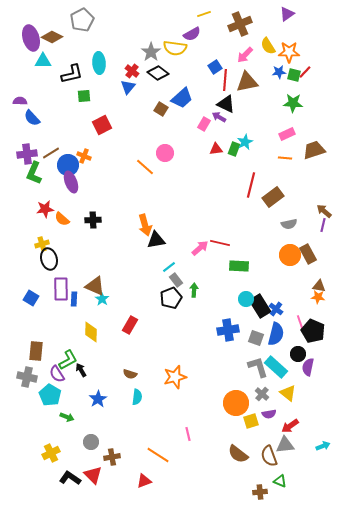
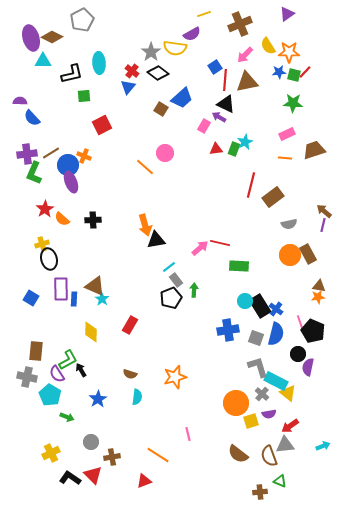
pink rectangle at (204, 124): moved 2 px down
red star at (45, 209): rotated 24 degrees counterclockwise
orange star at (318, 297): rotated 16 degrees counterclockwise
cyan circle at (246, 299): moved 1 px left, 2 px down
cyan rectangle at (276, 367): moved 14 px down; rotated 15 degrees counterclockwise
